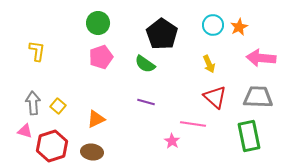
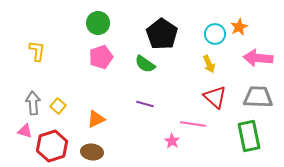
cyan circle: moved 2 px right, 9 px down
pink arrow: moved 3 px left
purple line: moved 1 px left, 2 px down
